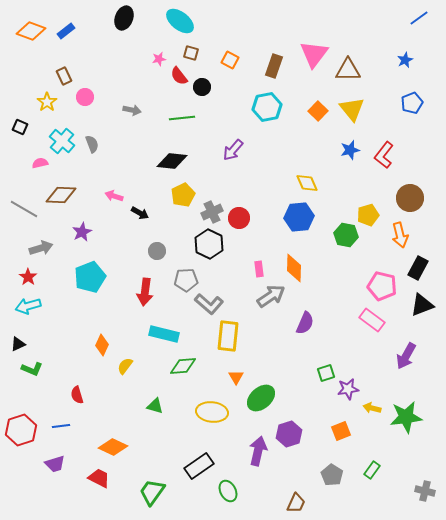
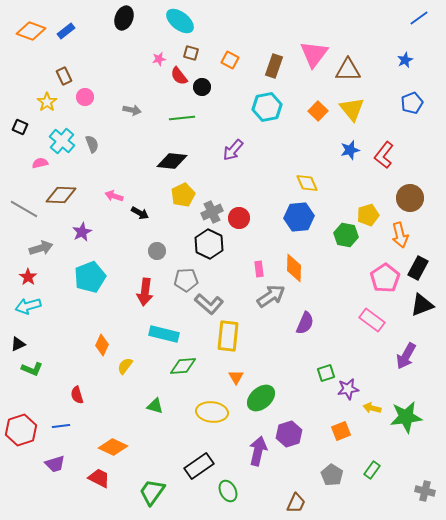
pink pentagon at (382, 286): moved 3 px right, 8 px up; rotated 24 degrees clockwise
